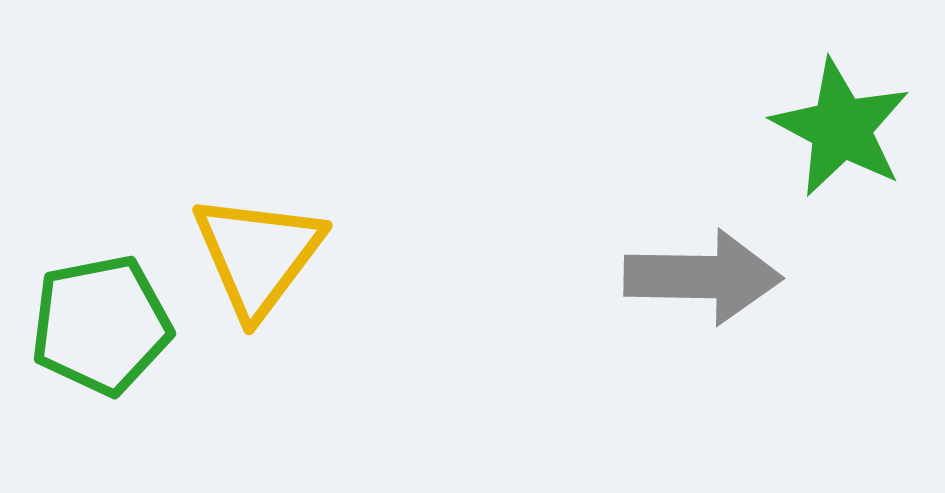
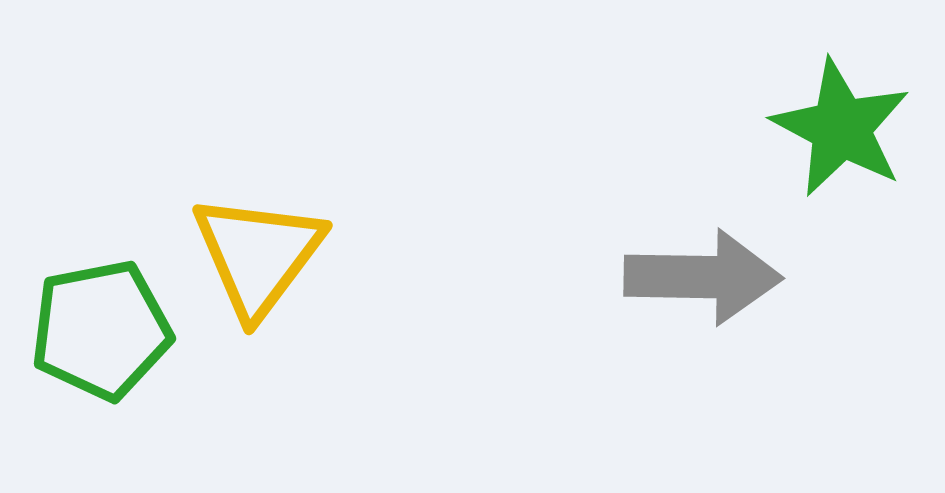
green pentagon: moved 5 px down
